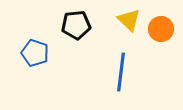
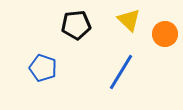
orange circle: moved 4 px right, 5 px down
blue pentagon: moved 8 px right, 15 px down
blue line: rotated 24 degrees clockwise
